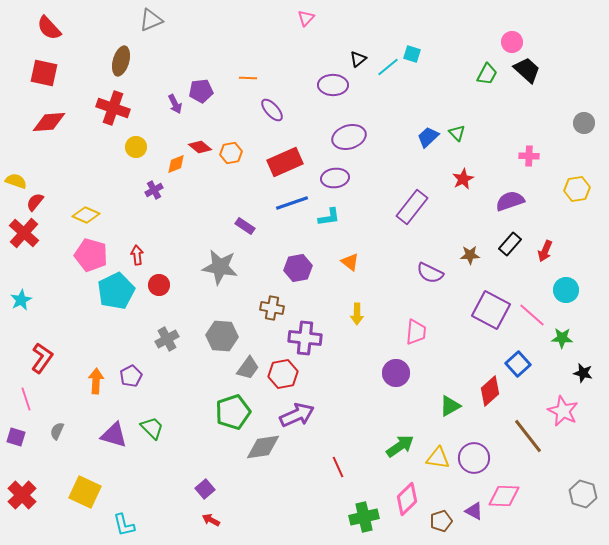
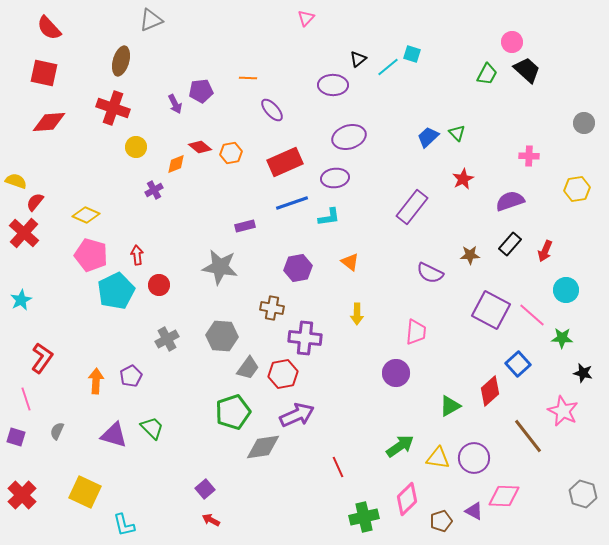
purple rectangle at (245, 226): rotated 48 degrees counterclockwise
